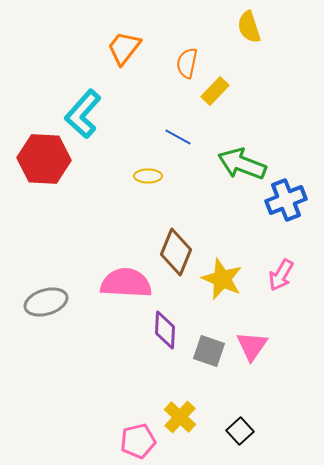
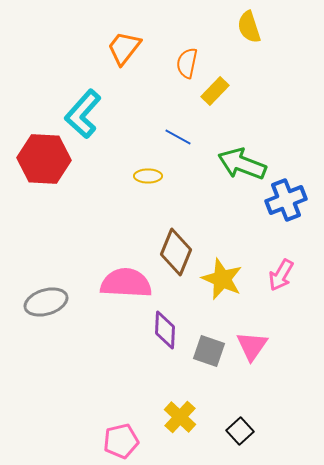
pink pentagon: moved 17 px left
